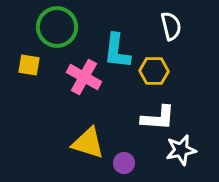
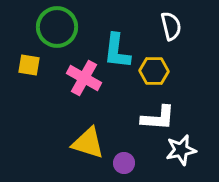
pink cross: moved 1 px down
